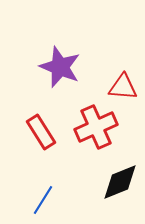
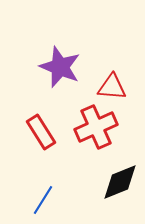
red triangle: moved 11 px left
